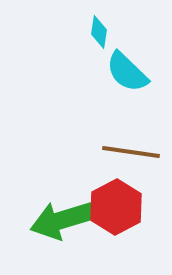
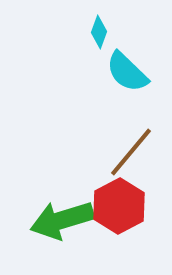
cyan diamond: rotated 12 degrees clockwise
brown line: rotated 58 degrees counterclockwise
red hexagon: moved 3 px right, 1 px up
